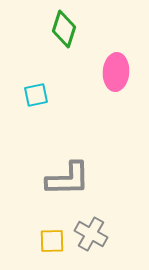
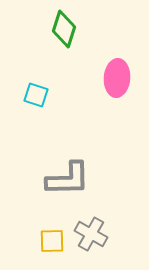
pink ellipse: moved 1 px right, 6 px down
cyan square: rotated 30 degrees clockwise
